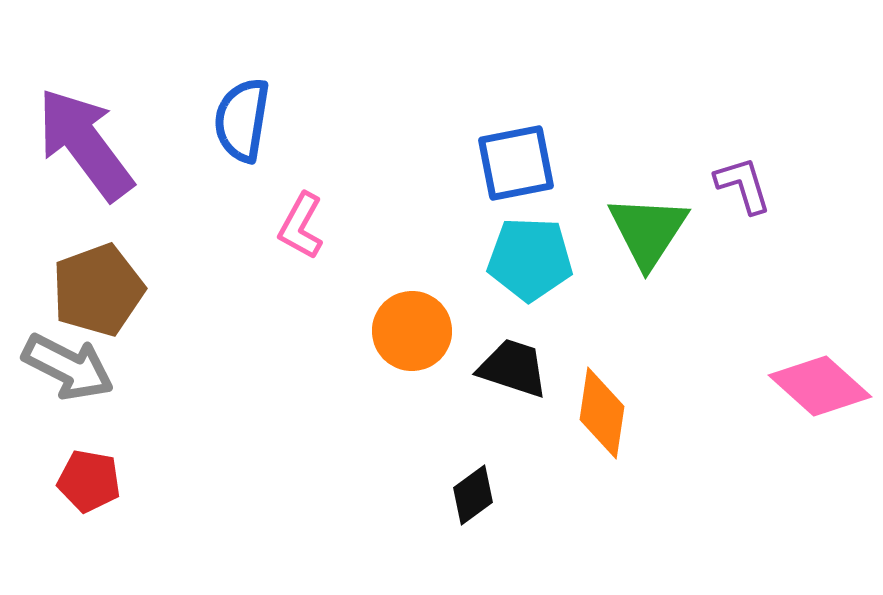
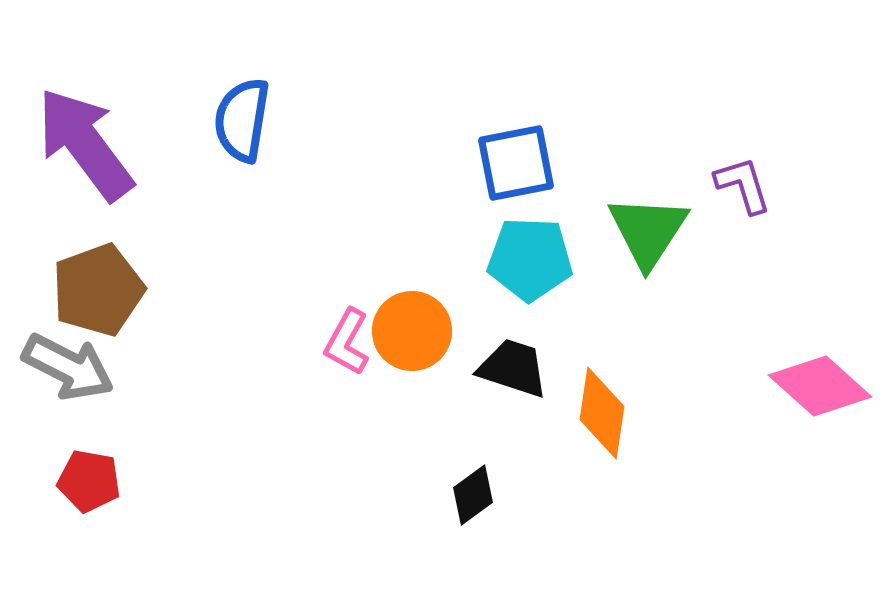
pink L-shape: moved 46 px right, 116 px down
